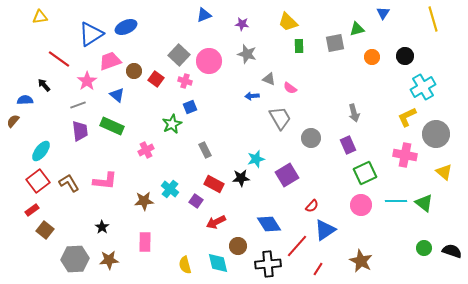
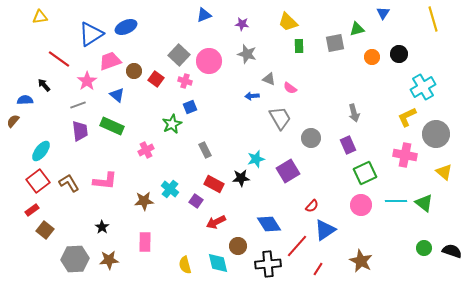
black circle at (405, 56): moved 6 px left, 2 px up
purple square at (287, 175): moved 1 px right, 4 px up
